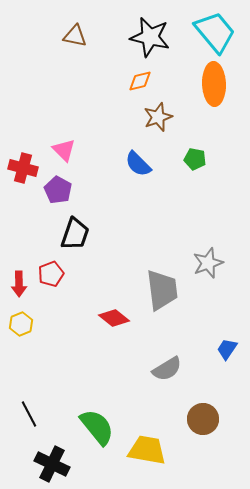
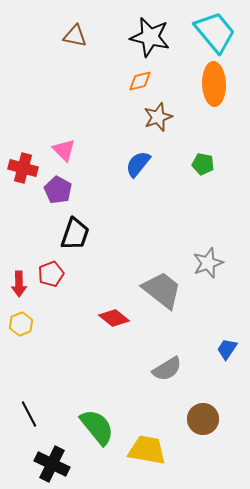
green pentagon: moved 8 px right, 5 px down
blue semicircle: rotated 84 degrees clockwise
gray trapezoid: rotated 45 degrees counterclockwise
